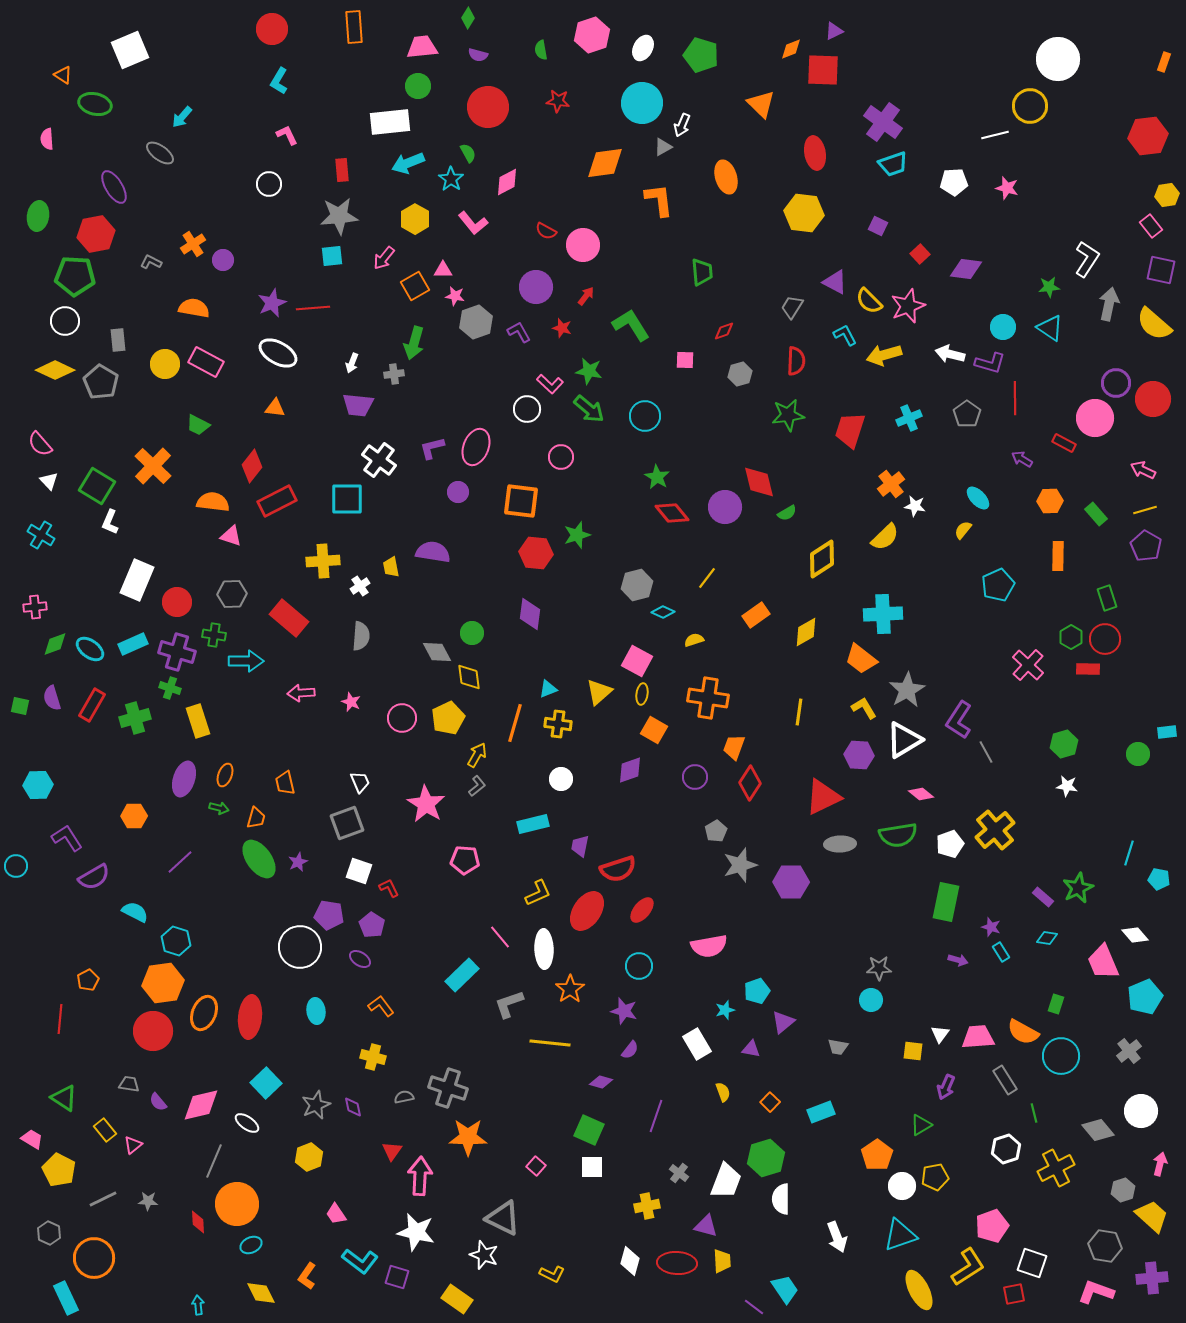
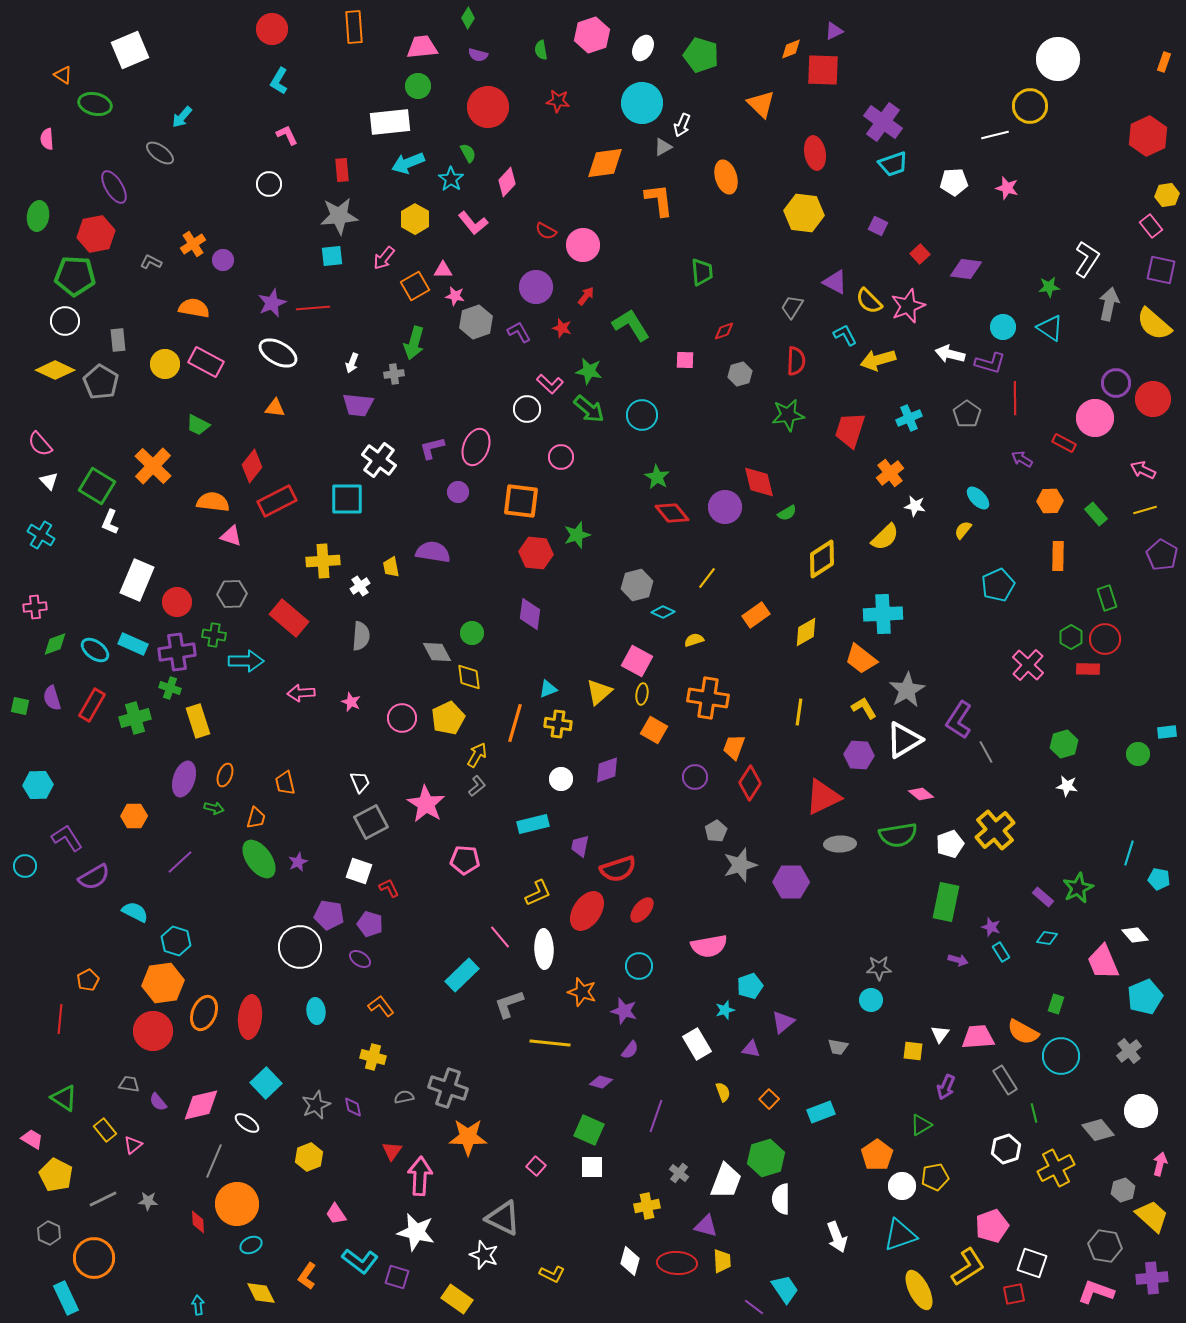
red hexagon at (1148, 136): rotated 18 degrees counterclockwise
pink diamond at (507, 182): rotated 20 degrees counterclockwise
yellow arrow at (884, 355): moved 6 px left, 5 px down
cyan circle at (645, 416): moved 3 px left, 1 px up
orange cross at (891, 484): moved 1 px left, 11 px up
purple pentagon at (1146, 546): moved 16 px right, 9 px down
cyan rectangle at (133, 644): rotated 48 degrees clockwise
cyan ellipse at (90, 649): moved 5 px right, 1 px down
purple cross at (177, 652): rotated 24 degrees counterclockwise
purple diamond at (630, 770): moved 23 px left
green arrow at (219, 808): moved 5 px left
gray square at (347, 823): moved 24 px right, 1 px up; rotated 8 degrees counterclockwise
cyan circle at (16, 866): moved 9 px right
purple pentagon at (372, 925): moved 2 px left, 1 px up; rotated 15 degrees counterclockwise
orange star at (570, 989): moved 12 px right, 3 px down; rotated 20 degrees counterclockwise
cyan pentagon at (757, 991): moved 7 px left, 5 px up
orange square at (770, 1102): moved 1 px left, 3 px up
yellow pentagon at (59, 1170): moved 3 px left, 5 px down
